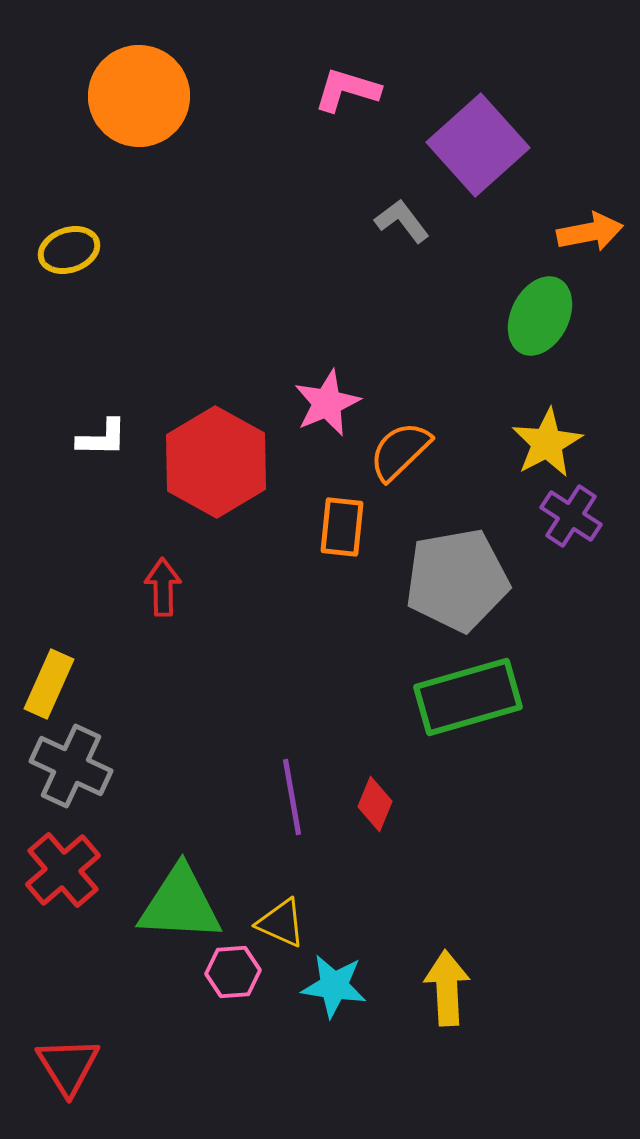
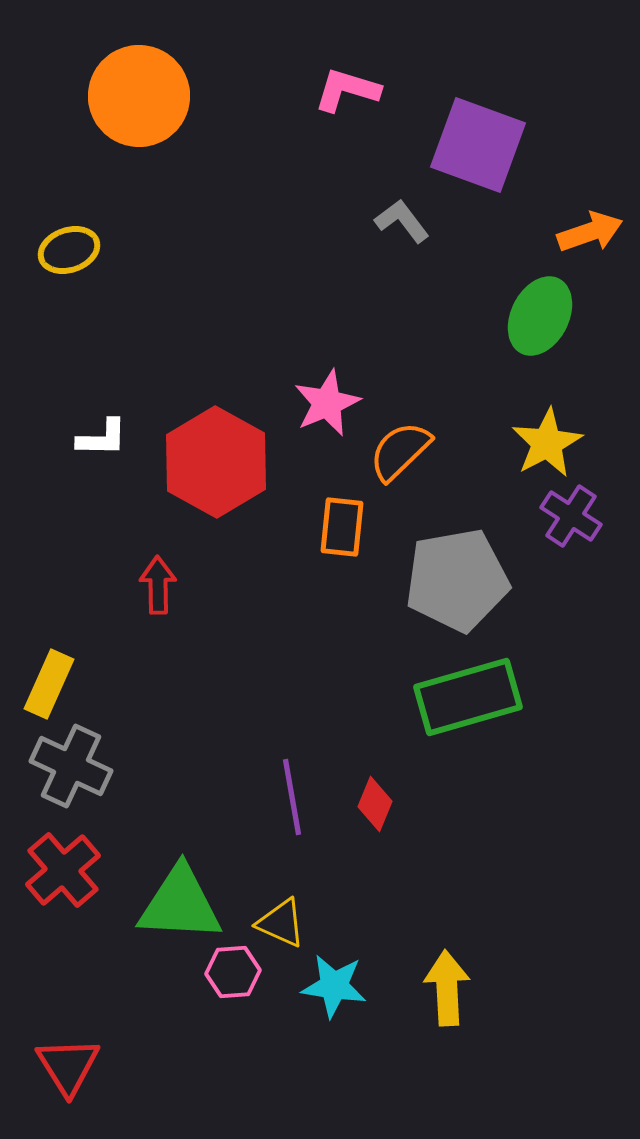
purple square: rotated 28 degrees counterclockwise
orange arrow: rotated 8 degrees counterclockwise
red arrow: moved 5 px left, 2 px up
